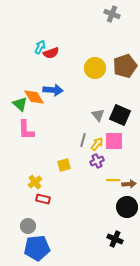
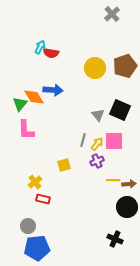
gray cross: rotated 28 degrees clockwise
red semicircle: rotated 28 degrees clockwise
green triangle: rotated 28 degrees clockwise
black square: moved 5 px up
